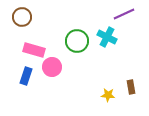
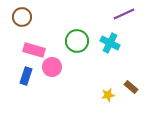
cyan cross: moved 3 px right, 6 px down
brown rectangle: rotated 40 degrees counterclockwise
yellow star: rotated 16 degrees counterclockwise
